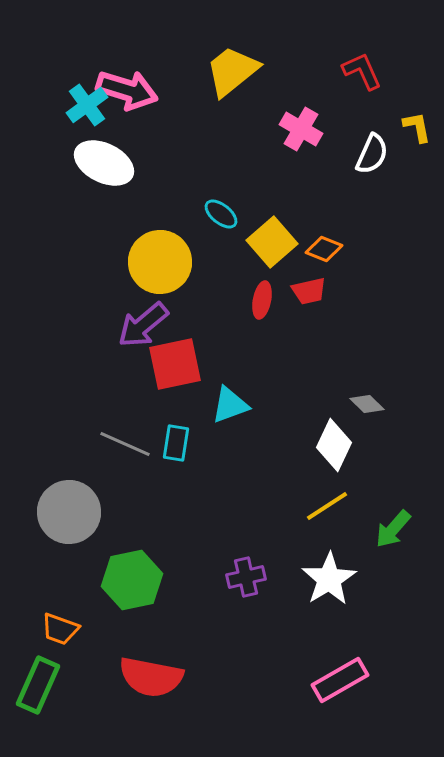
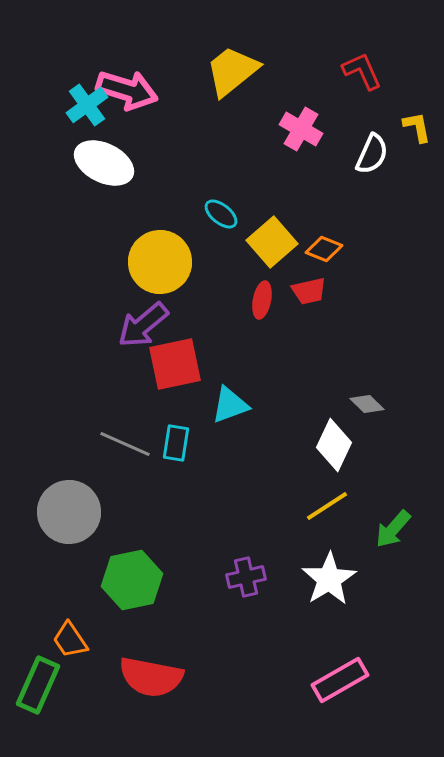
orange trapezoid: moved 10 px right, 11 px down; rotated 36 degrees clockwise
